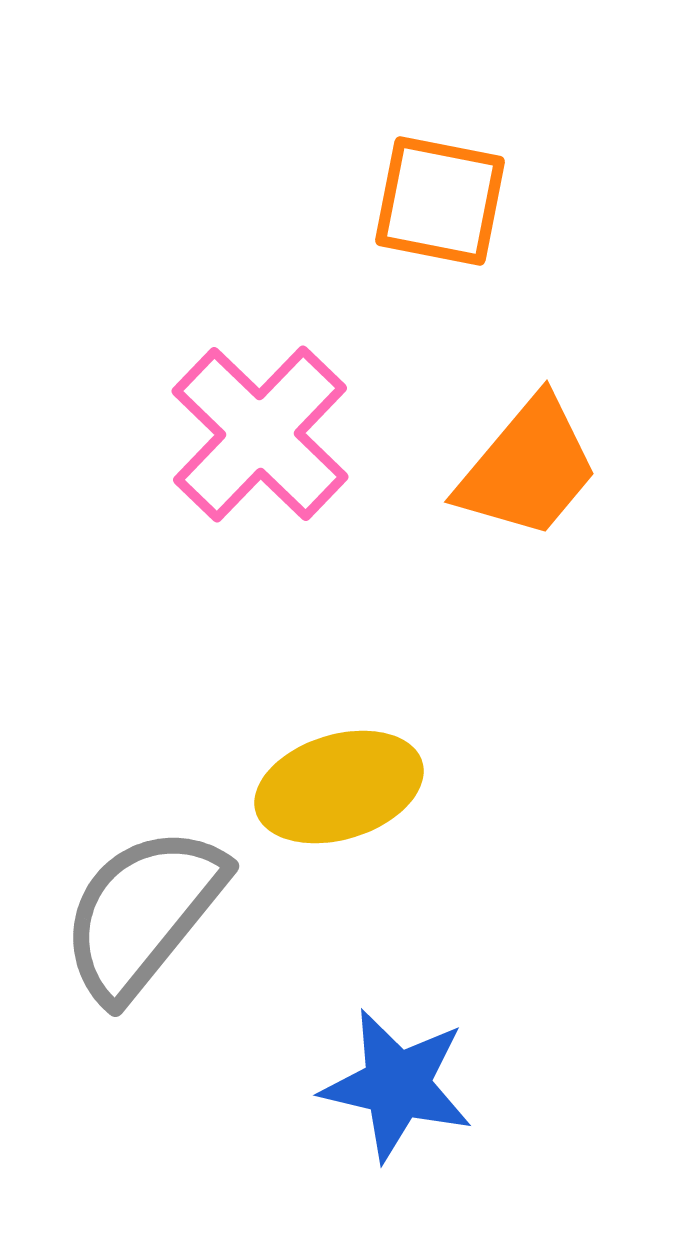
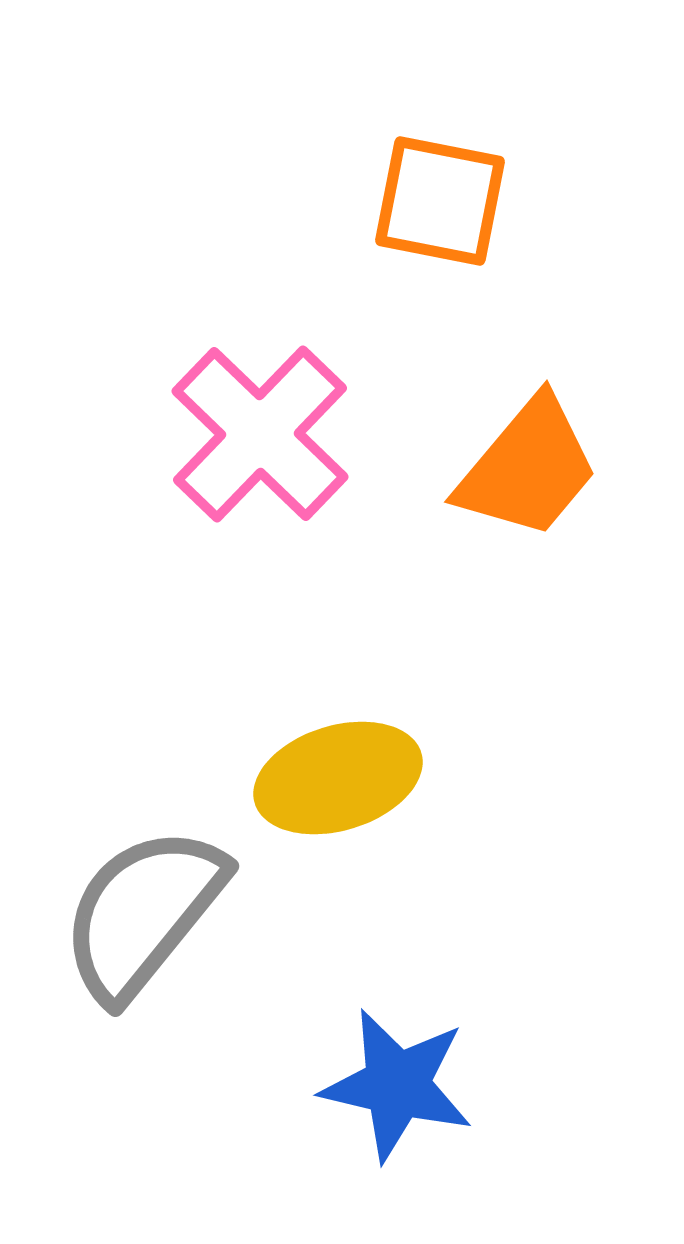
yellow ellipse: moved 1 px left, 9 px up
